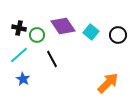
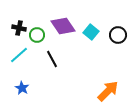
blue star: moved 1 px left, 9 px down
orange arrow: moved 8 px down
